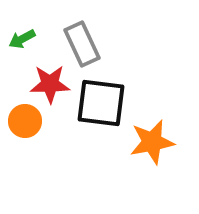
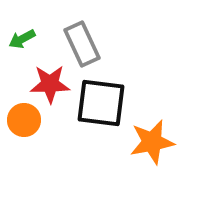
orange circle: moved 1 px left, 1 px up
